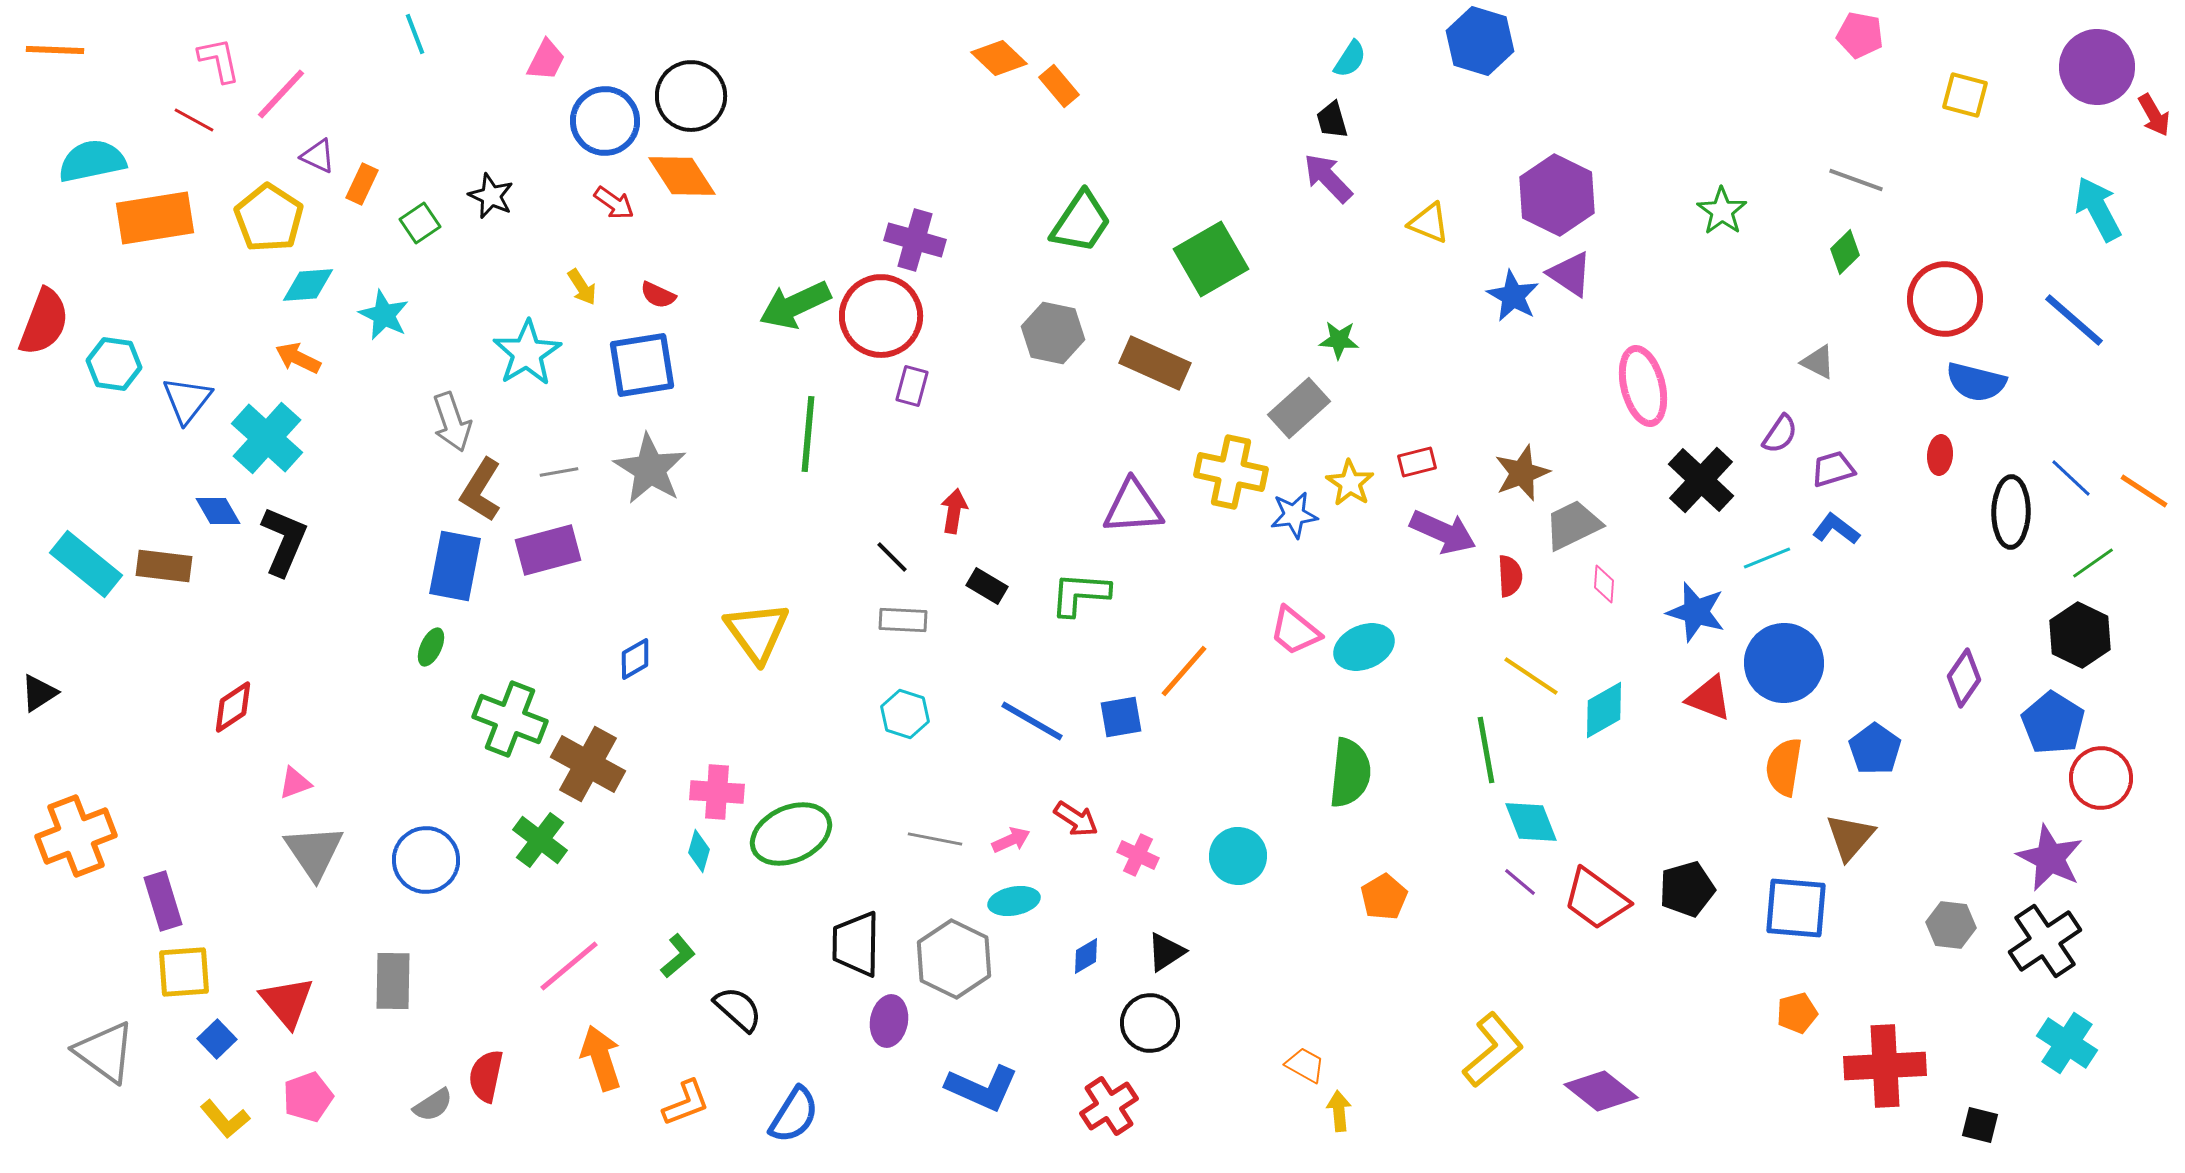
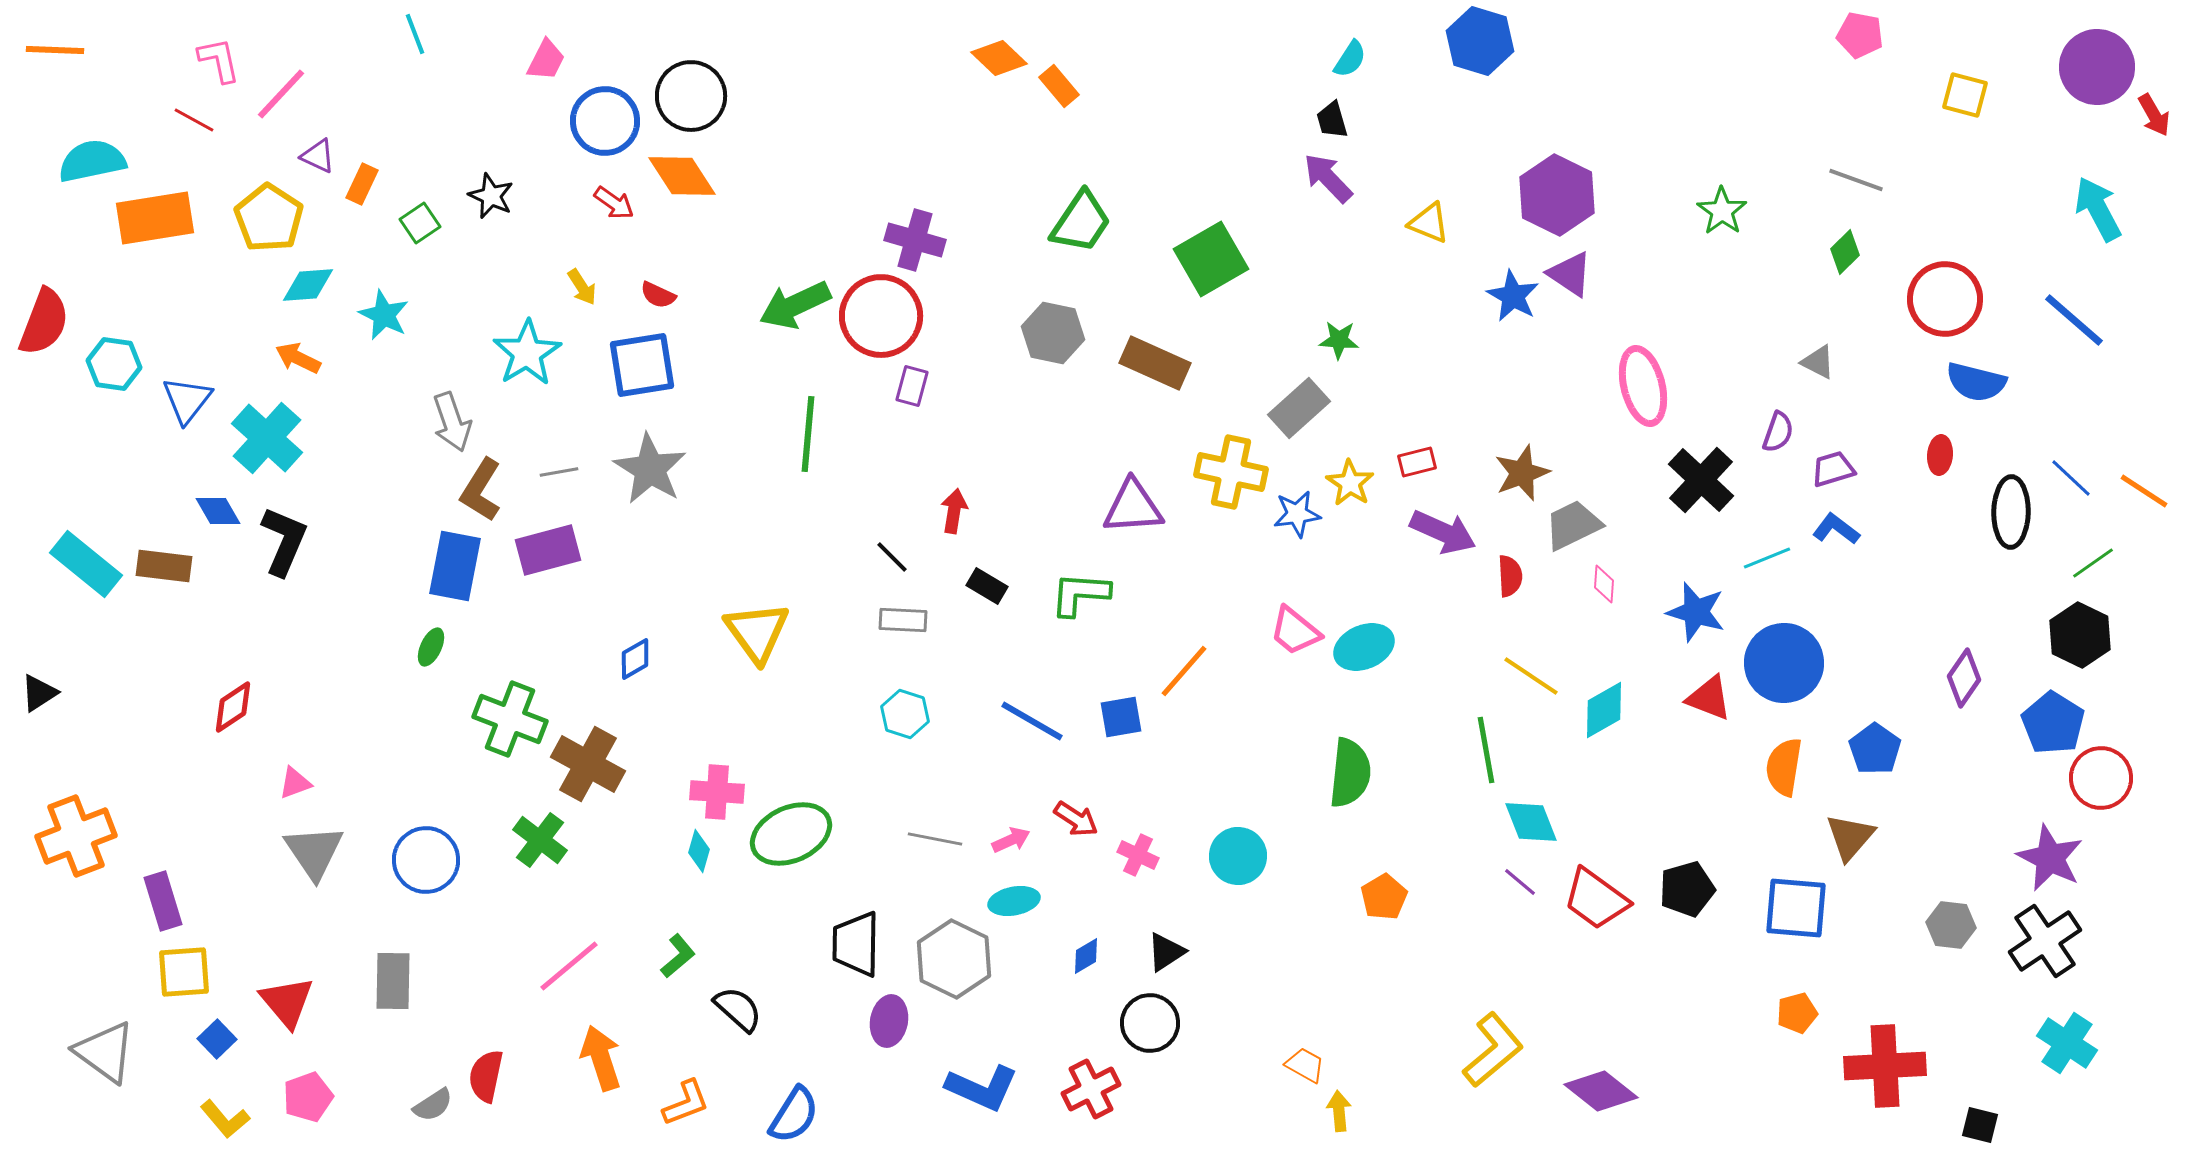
purple semicircle at (1780, 434): moved 2 px left, 2 px up; rotated 15 degrees counterclockwise
blue star at (1294, 515): moved 3 px right, 1 px up
red cross at (1109, 1106): moved 18 px left, 17 px up; rotated 6 degrees clockwise
